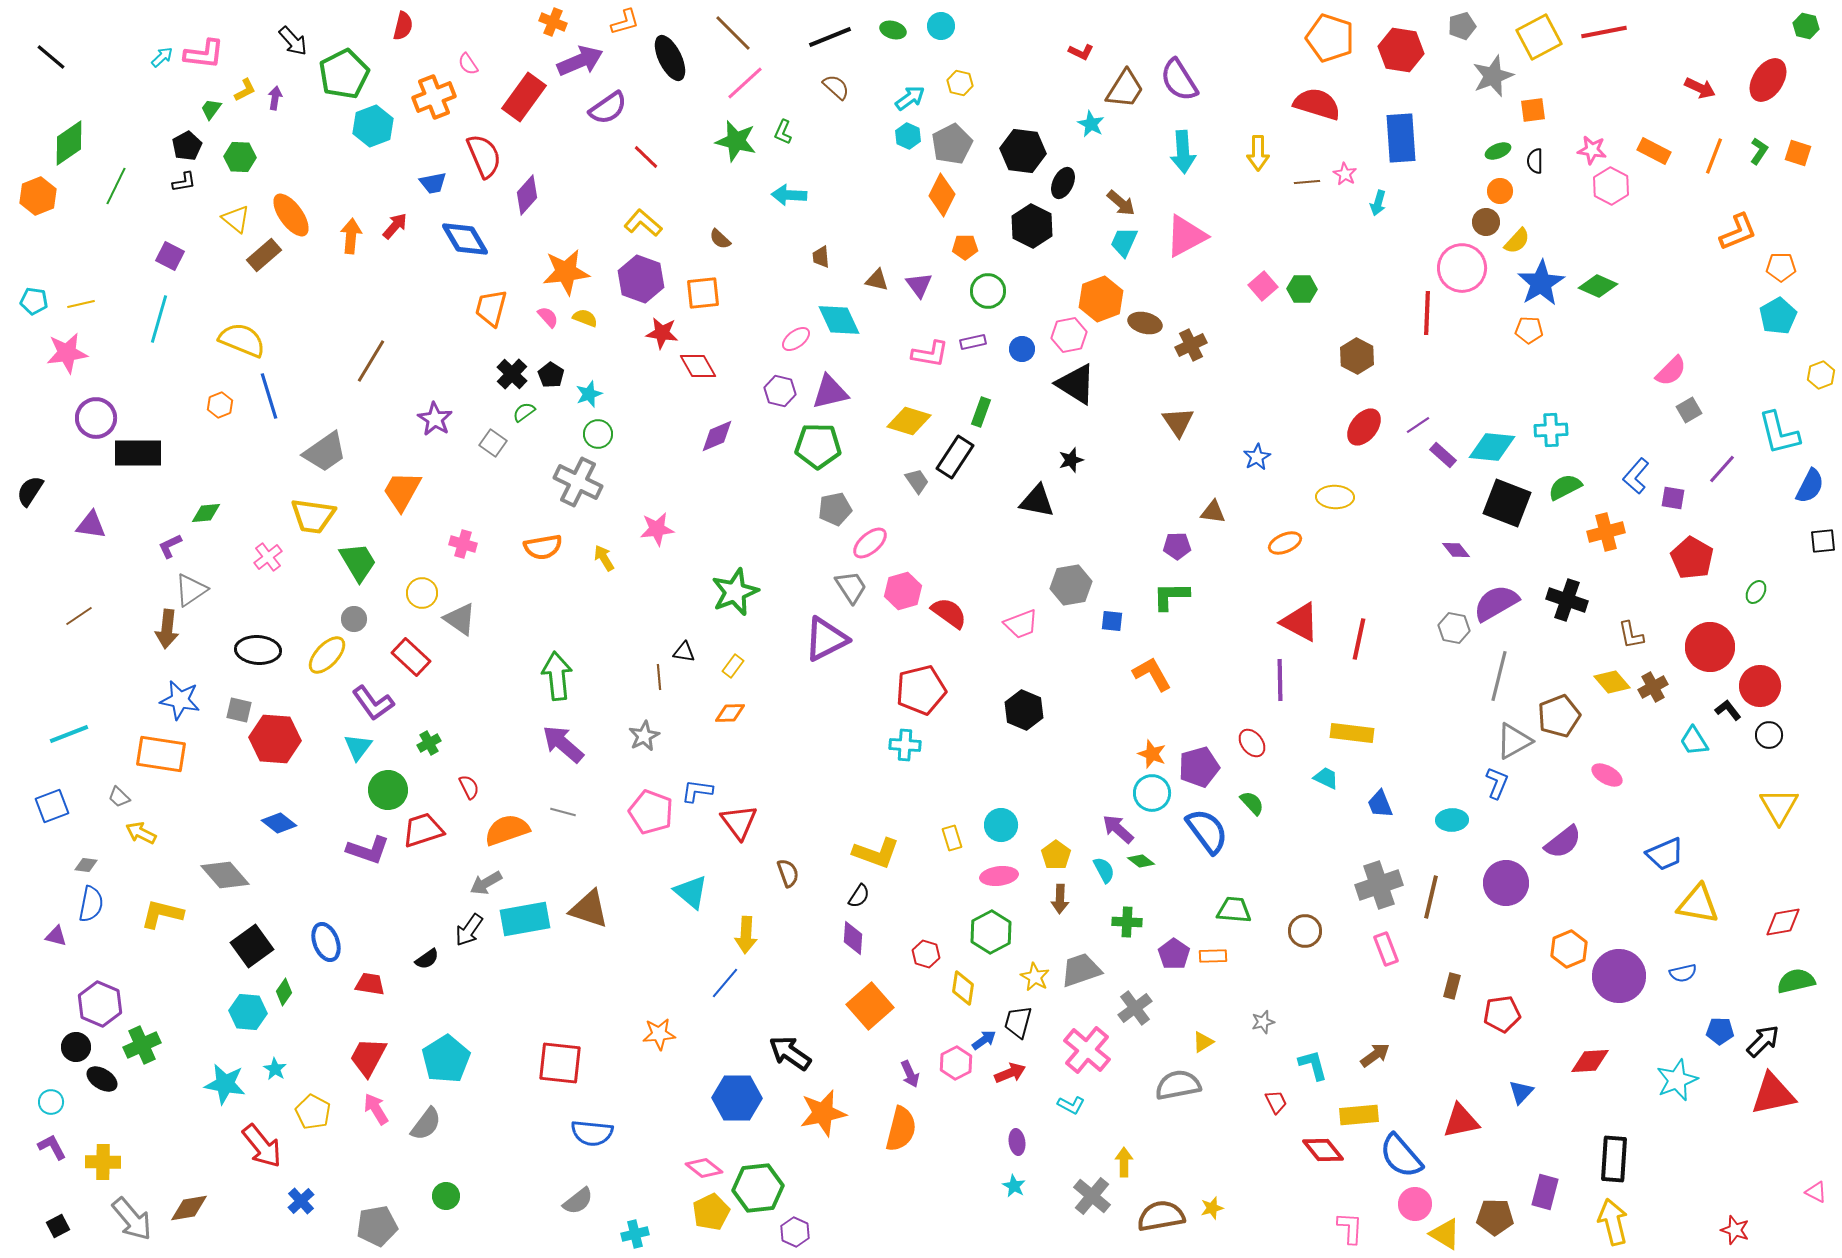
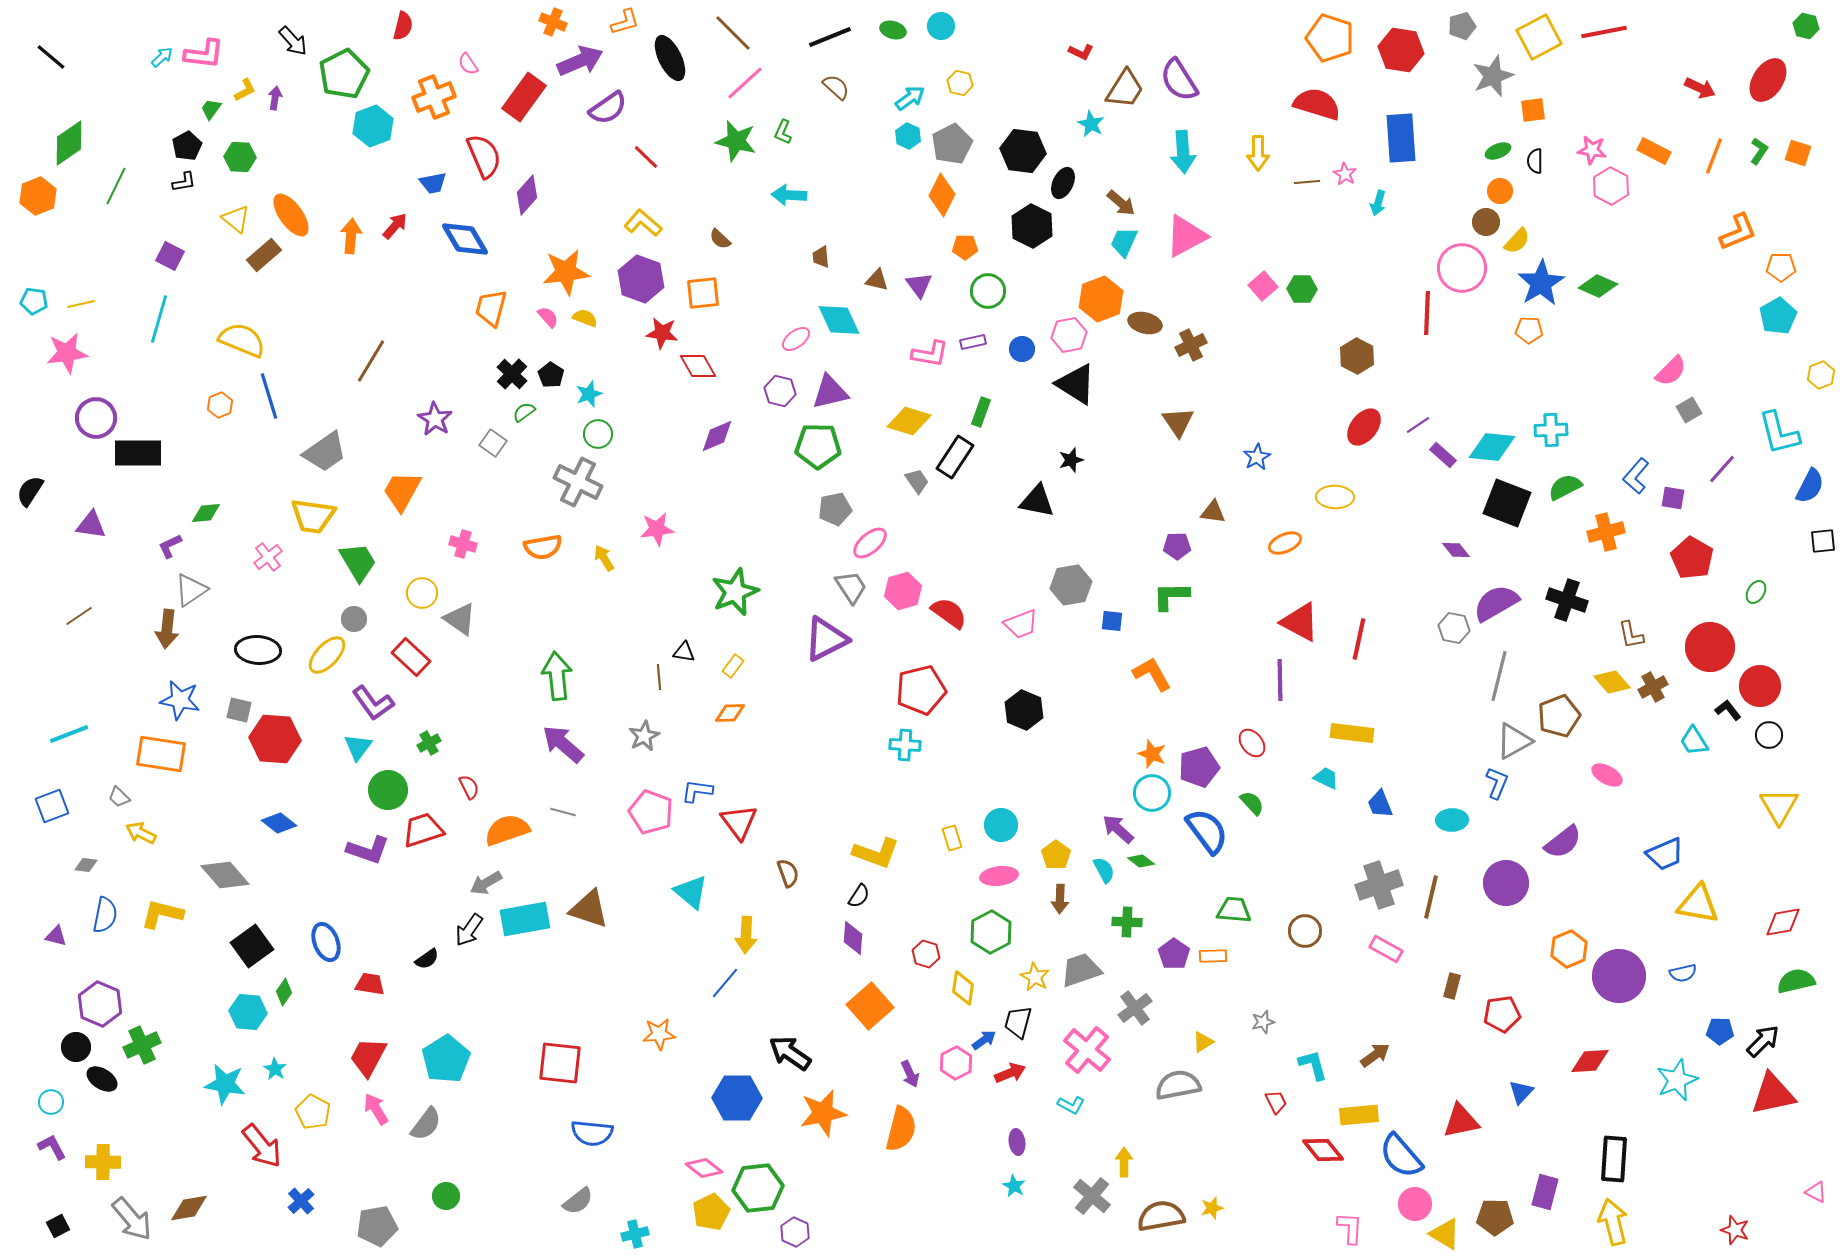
blue semicircle at (91, 904): moved 14 px right, 11 px down
pink rectangle at (1386, 949): rotated 40 degrees counterclockwise
